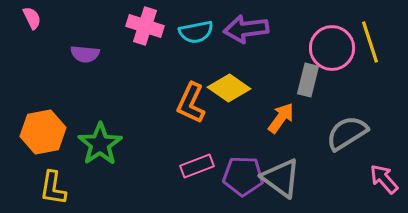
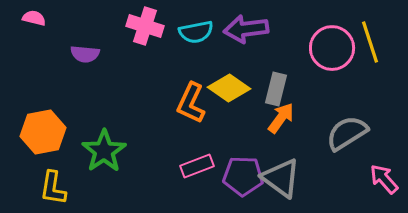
pink semicircle: moved 2 px right; rotated 50 degrees counterclockwise
gray rectangle: moved 32 px left, 9 px down
green star: moved 4 px right, 7 px down
